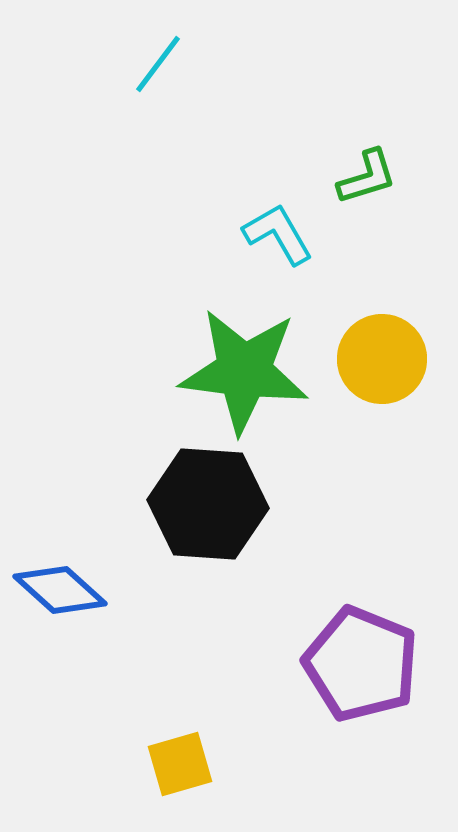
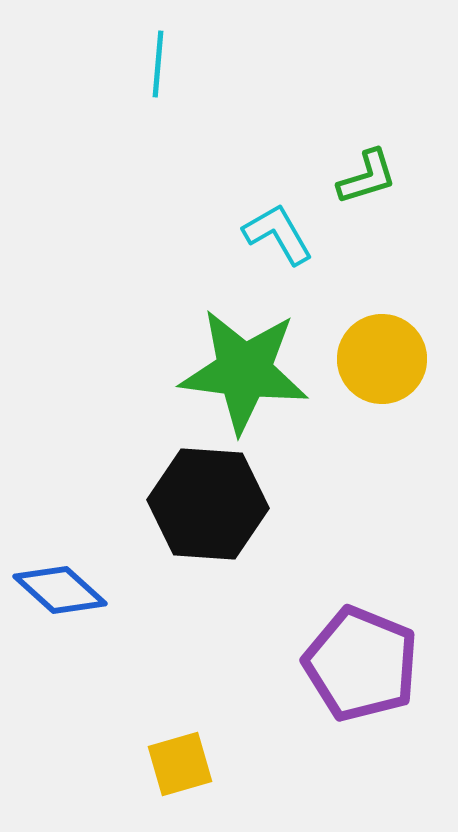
cyan line: rotated 32 degrees counterclockwise
